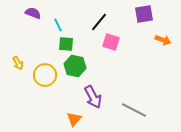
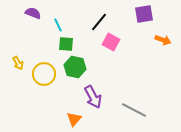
pink square: rotated 12 degrees clockwise
green hexagon: moved 1 px down
yellow circle: moved 1 px left, 1 px up
